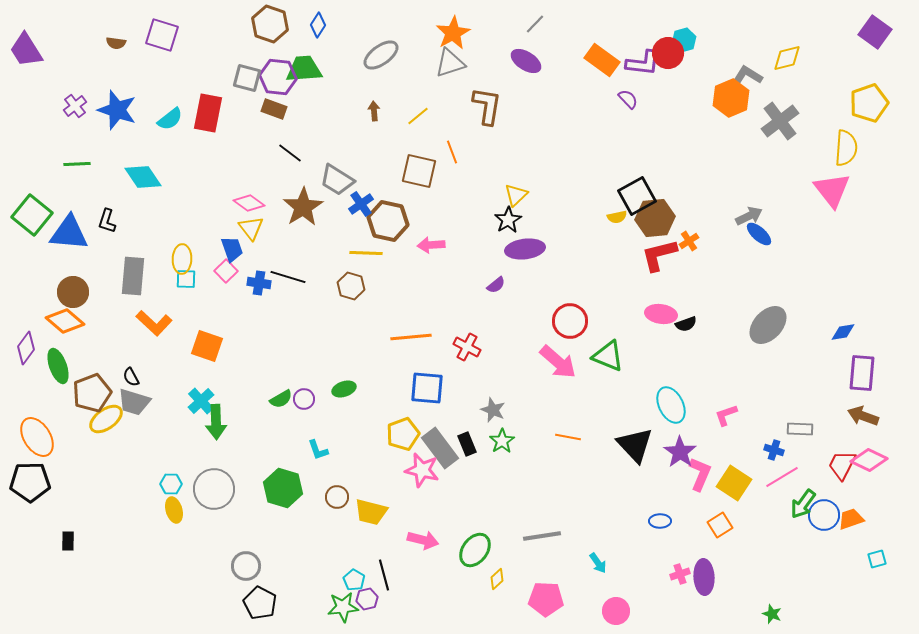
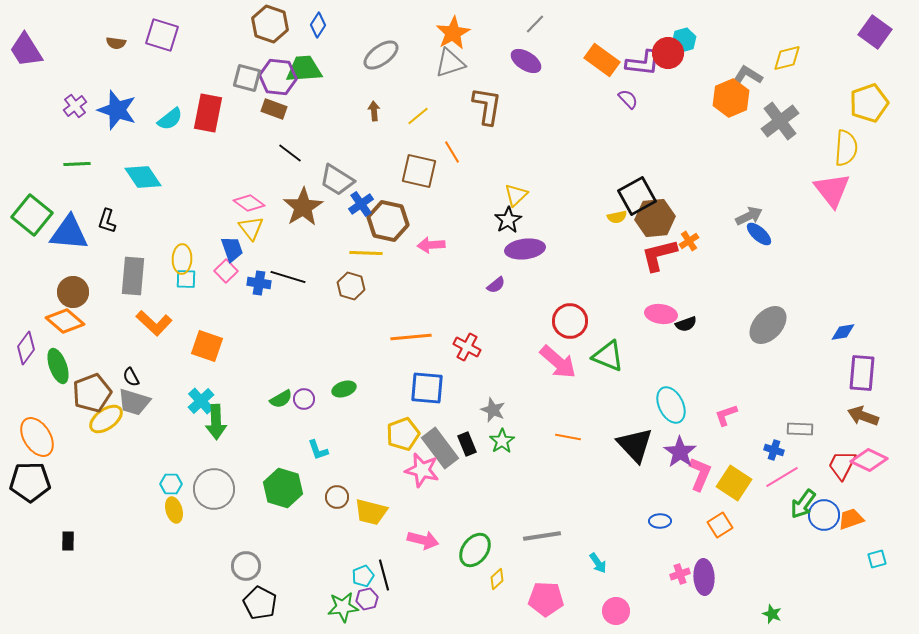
orange line at (452, 152): rotated 10 degrees counterclockwise
cyan pentagon at (354, 580): moved 9 px right, 4 px up; rotated 20 degrees clockwise
